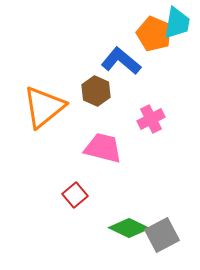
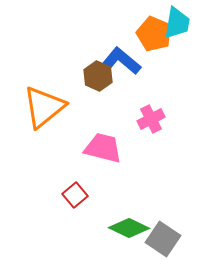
brown hexagon: moved 2 px right, 15 px up
gray square: moved 1 px right, 4 px down; rotated 28 degrees counterclockwise
